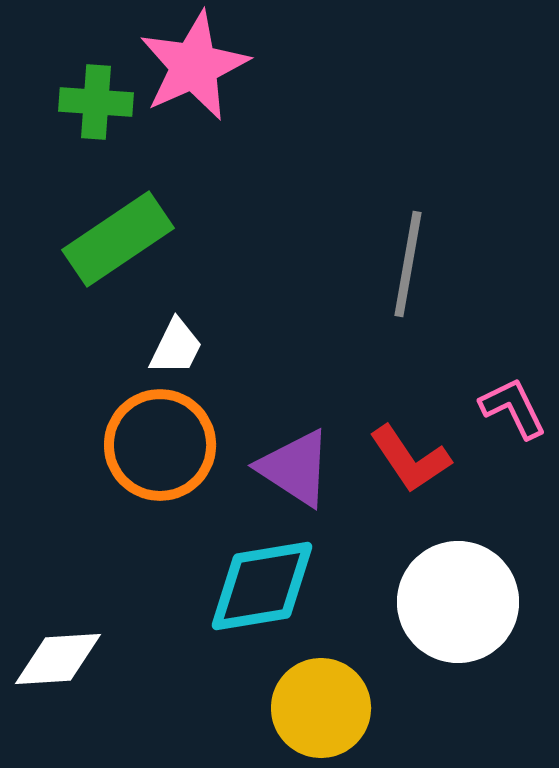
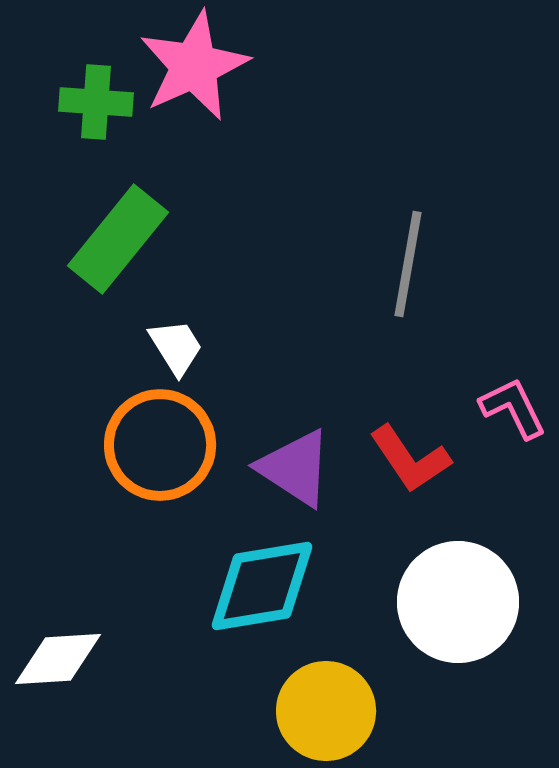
green rectangle: rotated 17 degrees counterclockwise
white trapezoid: rotated 58 degrees counterclockwise
yellow circle: moved 5 px right, 3 px down
